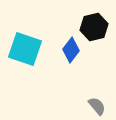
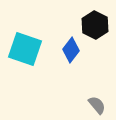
black hexagon: moved 1 px right, 2 px up; rotated 20 degrees counterclockwise
gray semicircle: moved 1 px up
